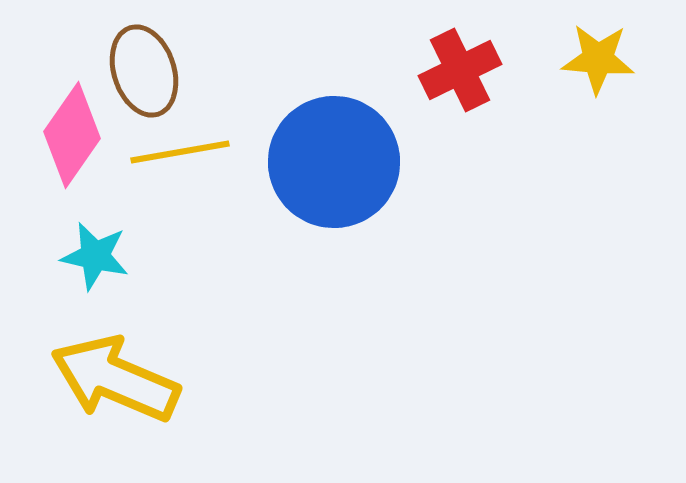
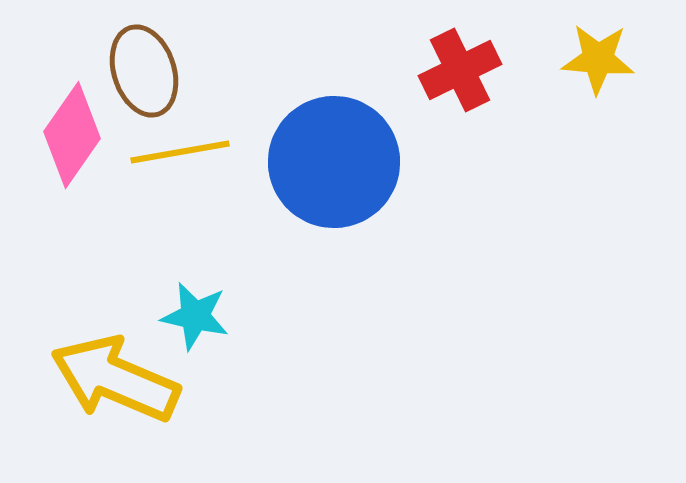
cyan star: moved 100 px right, 60 px down
